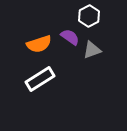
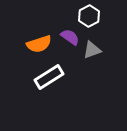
white rectangle: moved 9 px right, 2 px up
